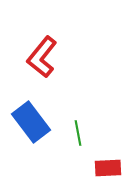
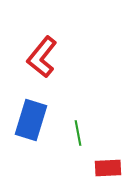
blue rectangle: moved 2 px up; rotated 54 degrees clockwise
